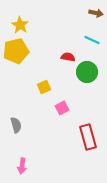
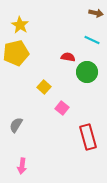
yellow pentagon: moved 2 px down
yellow square: rotated 24 degrees counterclockwise
pink square: rotated 24 degrees counterclockwise
gray semicircle: rotated 133 degrees counterclockwise
